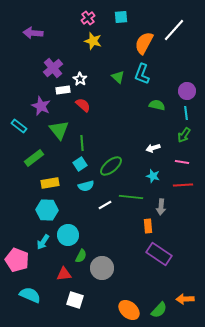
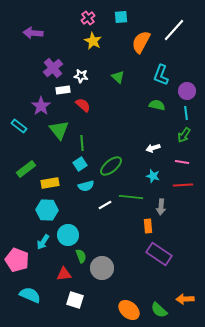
yellow star at (93, 41): rotated 12 degrees clockwise
orange semicircle at (144, 43): moved 3 px left, 1 px up
cyan L-shape at (142, 74): moved 19 px right, 1 px down
white star at (80, 79): moved 1 px right, 3 px up; rotated 24 degrees counterclockwise
purple star at (41, 106): rotated 12 degrees clockwise
green rectangle at (34, 158): moved 8 px left, 11 px down
green semicircle at (81, 256): rotated 48 degrees counterclockwise
green semicircle at (159, 310): rotated 90 degrees clockwise
